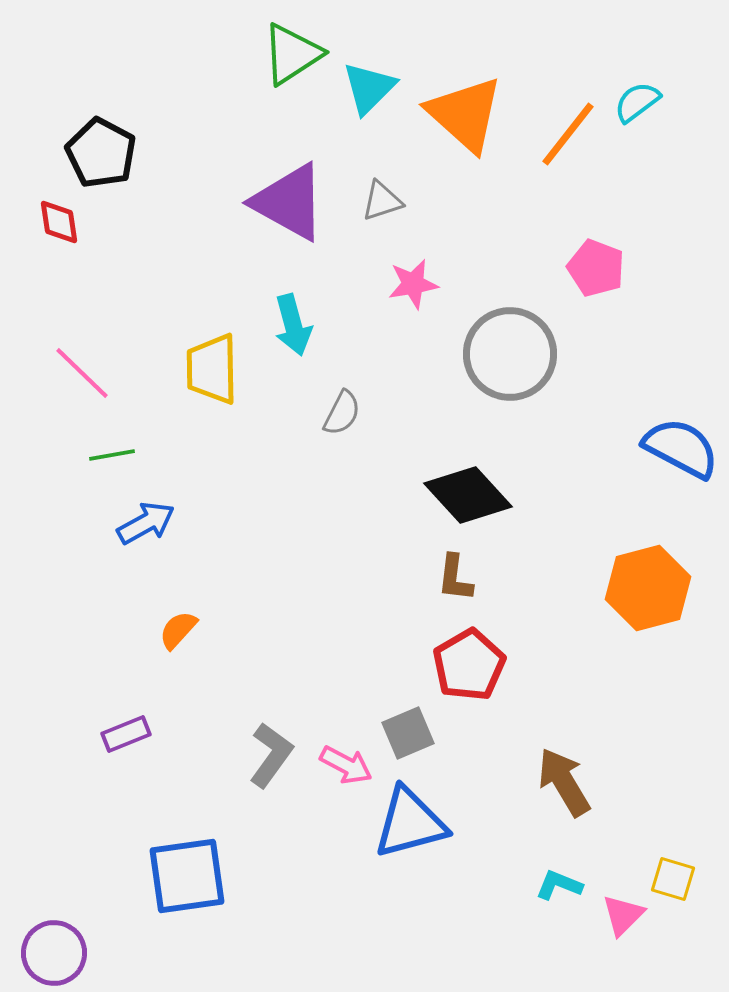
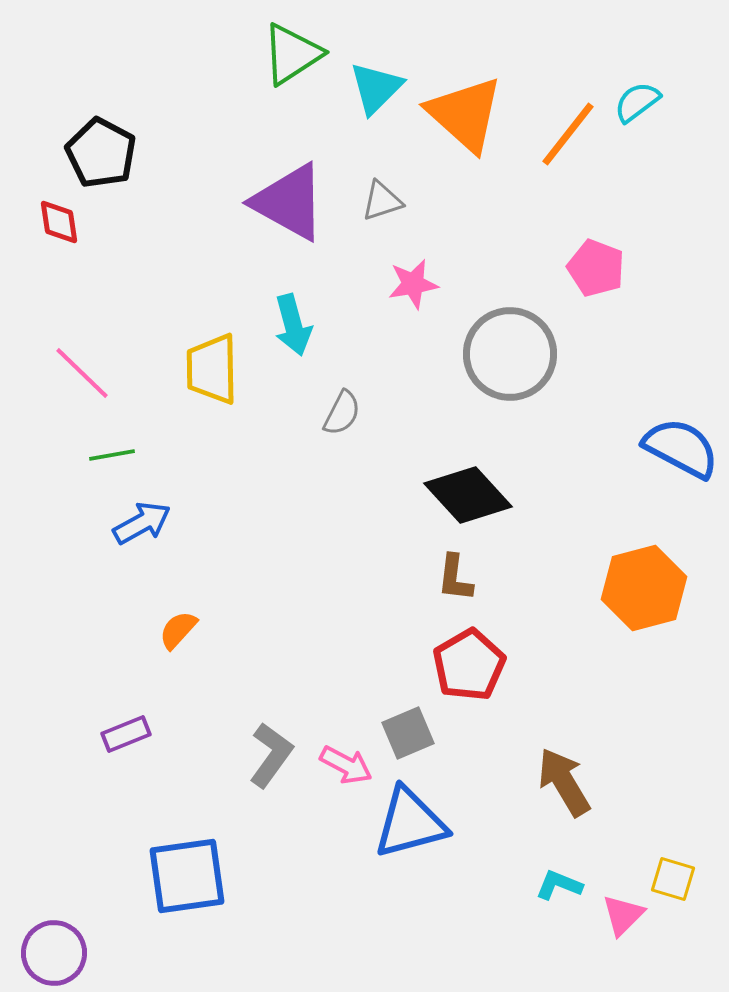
cyan triangle: moved 7 px right
blue arrow: moved 4 px left
orange hexagon: moved 4 px left
